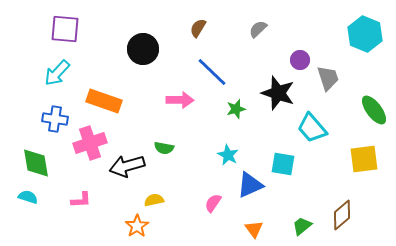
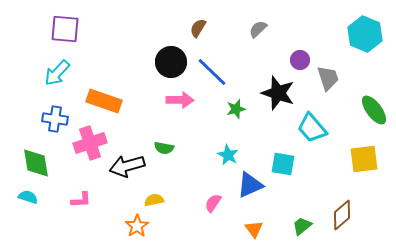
black circle: moved 28 px right, 13 px down
